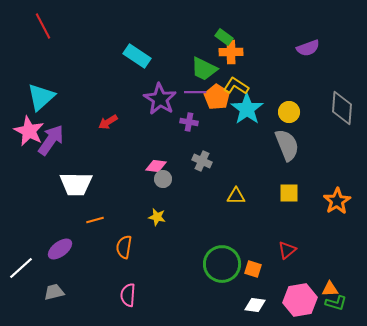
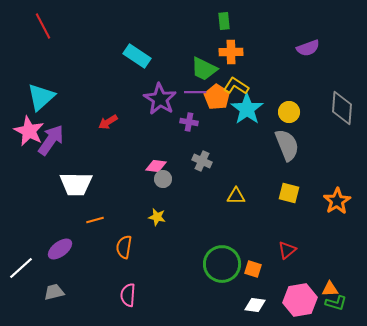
green rectangle: moved 16 px up; rotated 48 degrees clockwise
yellow square: rotated 15 degrees clockwise
